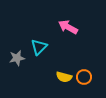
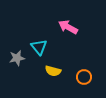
cyan triangle: rotated 24 degrees counterclockwise
yellow semicircle: moved 11 px left, 6 px up
